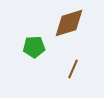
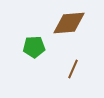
brown diamond: rotated 12 degrees clockwise
